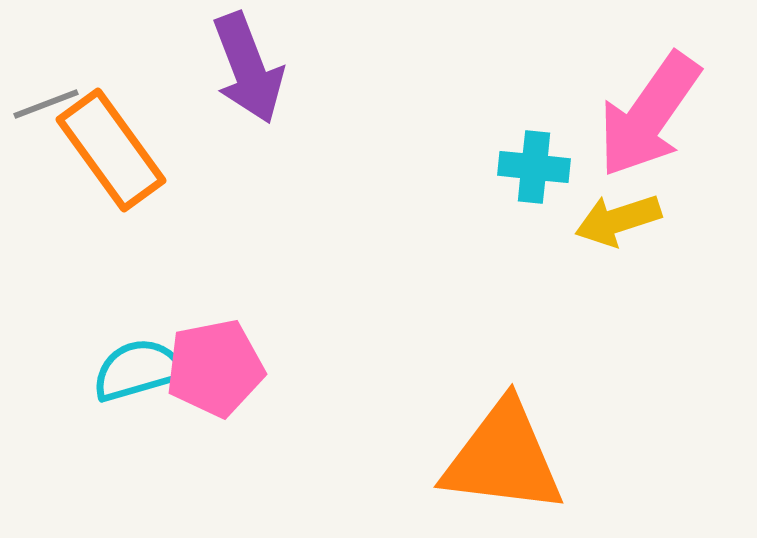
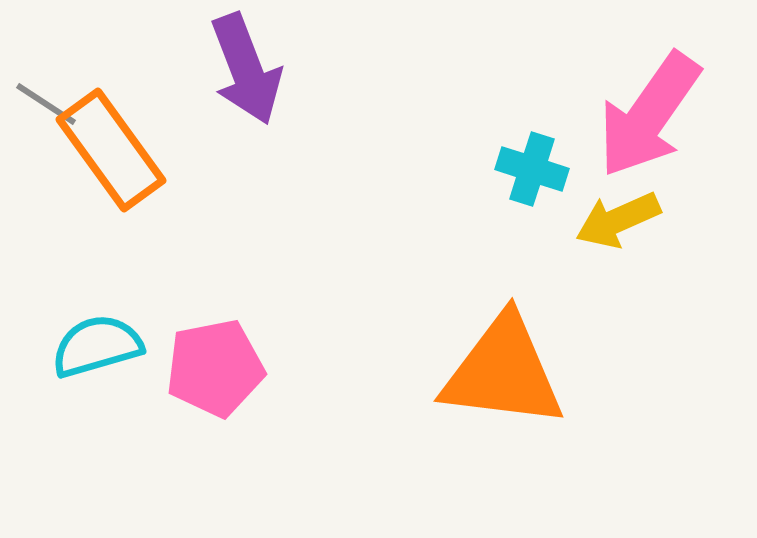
purple arrow: moved 2 px left, 1 px down
gray line: rotated 54 degrees clockwise
cyan cross: moved 2 px left, 2 px down; rotated 12 degrees clockwise
yellow arrow: rotated 6 degrees counterclockwise
cyan semicircle: moved 41 px left, 24 px up
orange triangle: moved 86 px up
